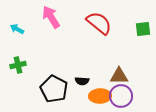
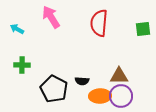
red semicircle: rotated 124 degrees counterclockwise
green cross: moved 4 px right; rotated 14 degrees clockwise
